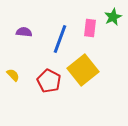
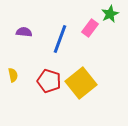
green star: moved 3 px left, 3 px up
pink rectangle: rotated 30 degrees clockwise
yellow square: moved 2 px left, 13 px down
yellow semicircle: rotated 32 degrees clockwise
red pentagon: rotated 10 degrees counterclockwise
